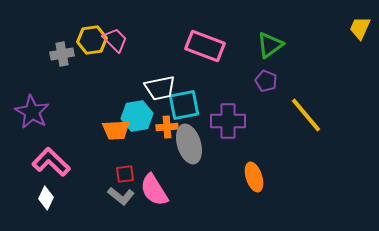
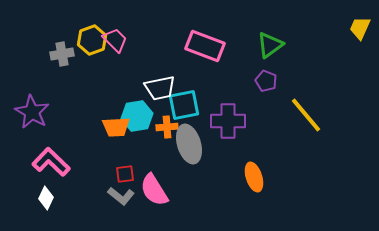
yellow hexagon: rotated 12 degrees counterclockwise
orange trapezoid: moved 3 px up
